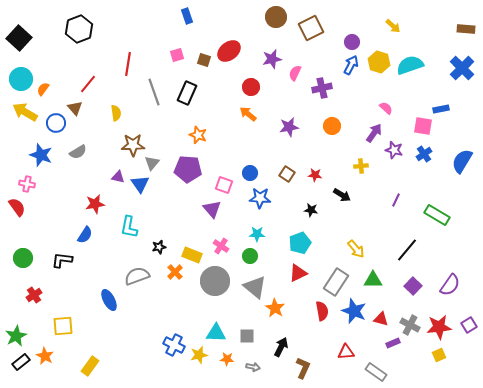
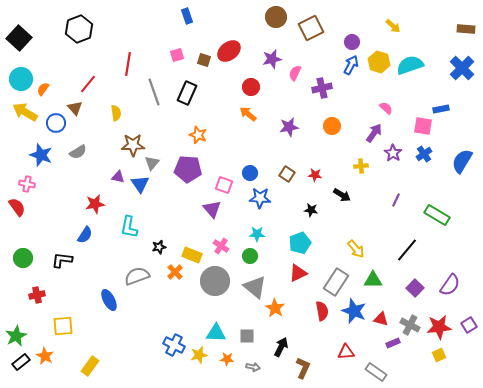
purple star at (394, 150): moved 1 px left, 3 px down; rotated 18 degrees clockwise
purple square at (413, 286): moved 2 px right, 2 px down
red cross at (34, 295): moved 3 px right; rotated 21 degrees clockwise
